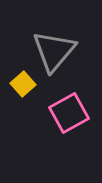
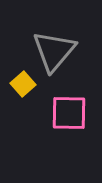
pink square: rotated 30 degrees clockwise
